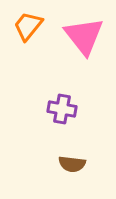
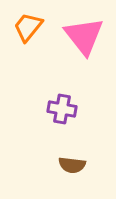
orange trapezoid: moved 1 px down
brown semicircle: moved 1 px down
